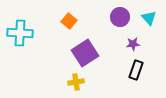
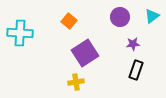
cyan triangle: moved 3 px right, 2 px up; rotated 35 degrees clockwise
